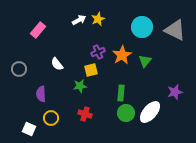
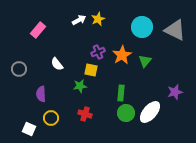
yellow square: rotated 24 degrees clockwise
